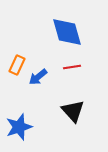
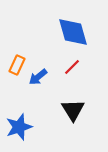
blue diamond: moved 6 px right
red line: rotated 36 degrees counterclockwise
black triangle: moved 1 px up; rotated 10 degrees clockwise
